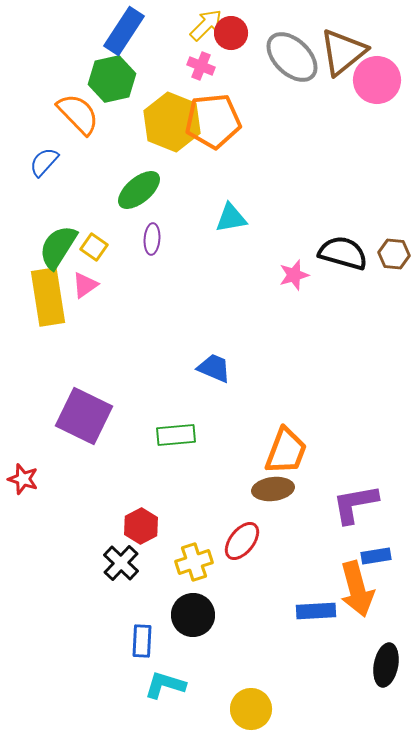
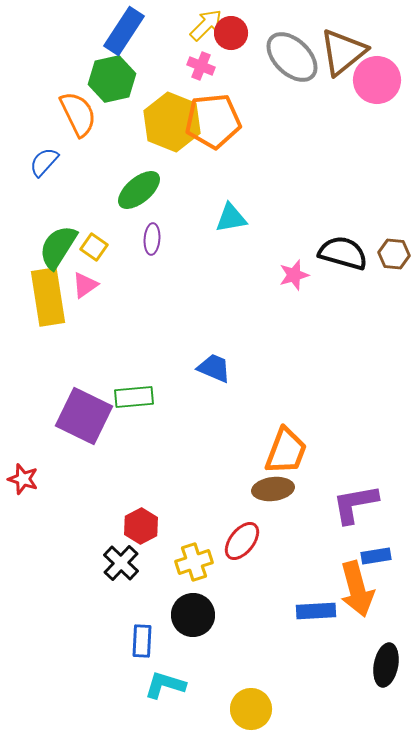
orange semicircle at (78, 114): rotated 18 degrees clockwise
green rectangle at (176, 435): moved 42 px left, 38 px up
